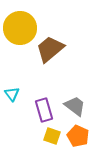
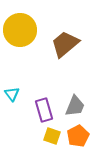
yellow circle: moved 2 px down
brown trapezoid: moved 15 px right, 5 px up
gray trapezoid: rotated 75 degrees clockwise
orange pentagon: rotated 20 degrees clockwise
